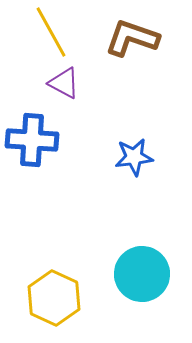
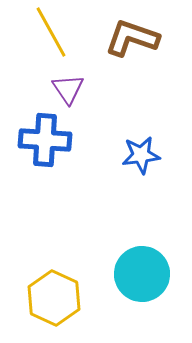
purple triangle: moved 4 px right, 6 px down; rotated 28 degrees clockwise
blue cross: moved 13 px right
blue star: moved 7 px right, 2 px up
